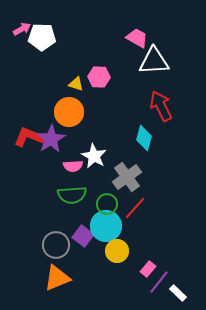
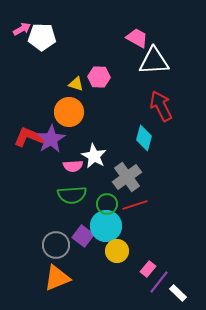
red line: moved 3 px up; rotated 30 degrees clockwise
